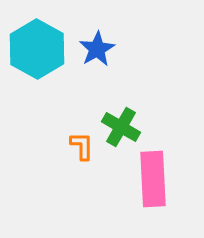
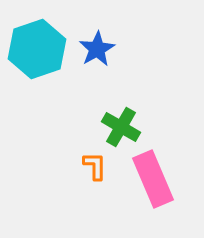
cyan hexagon: rotated 12 degrees clockwise
orange L-shape: moved 13 px right, 20 px down
pink rectangle: rotated 20 degrees counterclockwise
